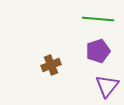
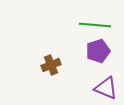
green line: moved 3 px left, 6 px down
purple triangle: moved 1 px left, 2 px down; rotated 45 degrees counterclockwise
